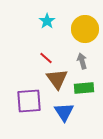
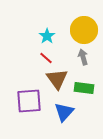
cyan star: moved 15 px down
yellow circle: moved 1 px left, 1 px down
gray arrow: moved 1 px right, 4 px up
green rectangle: rotated 12 degrees clockwise
blue triangle: rotated 15 degrees clockwise
